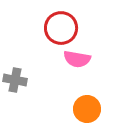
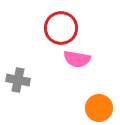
gray cross: moved 3 px right
orange circle: moved 12 px right, 1 px up
